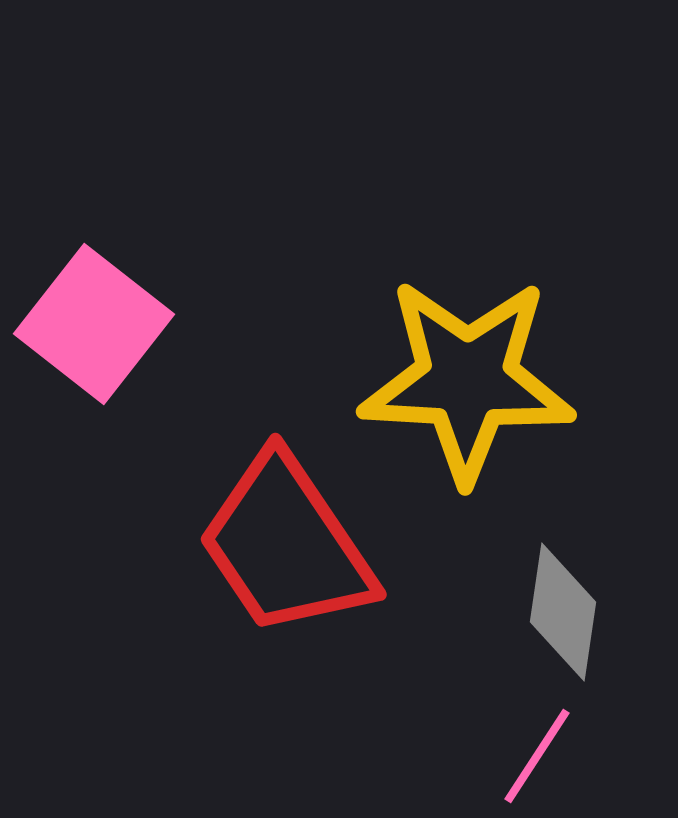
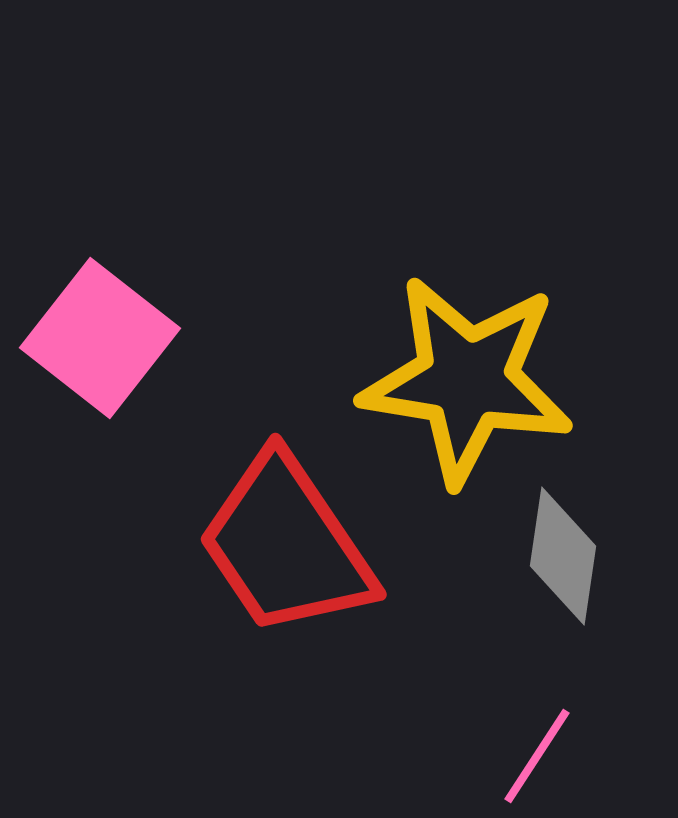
pink square: moved 6 px right, 14 px down
yellow star: rotated 6 degrees clockwise
gray diamond: moved 56 px up
